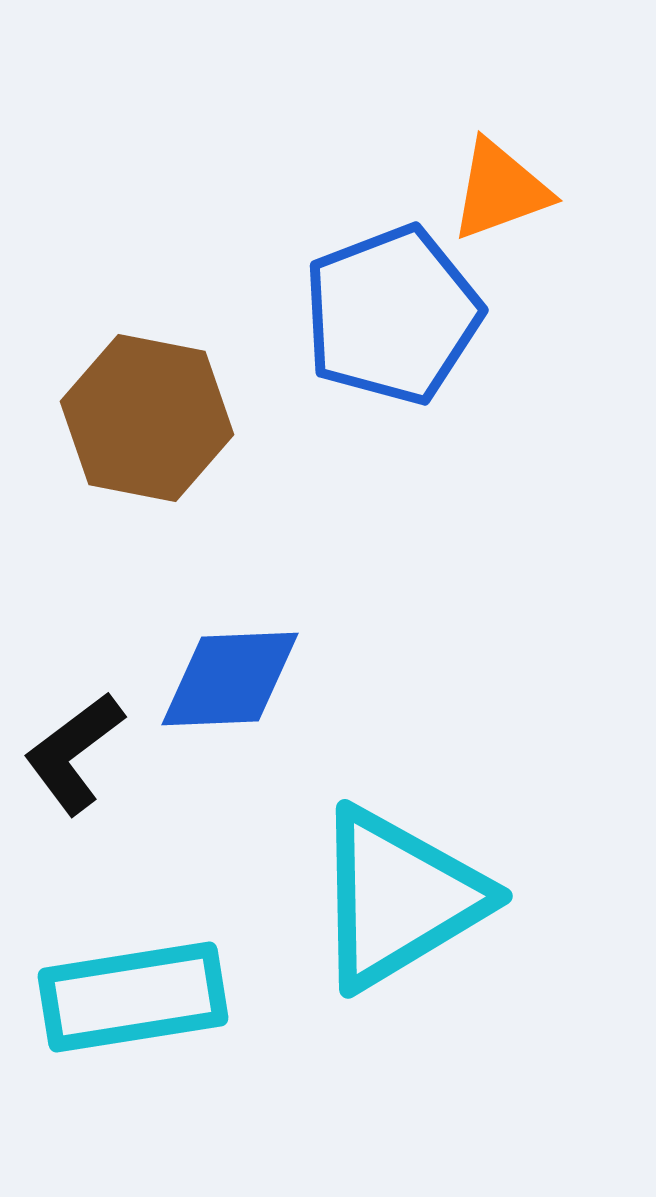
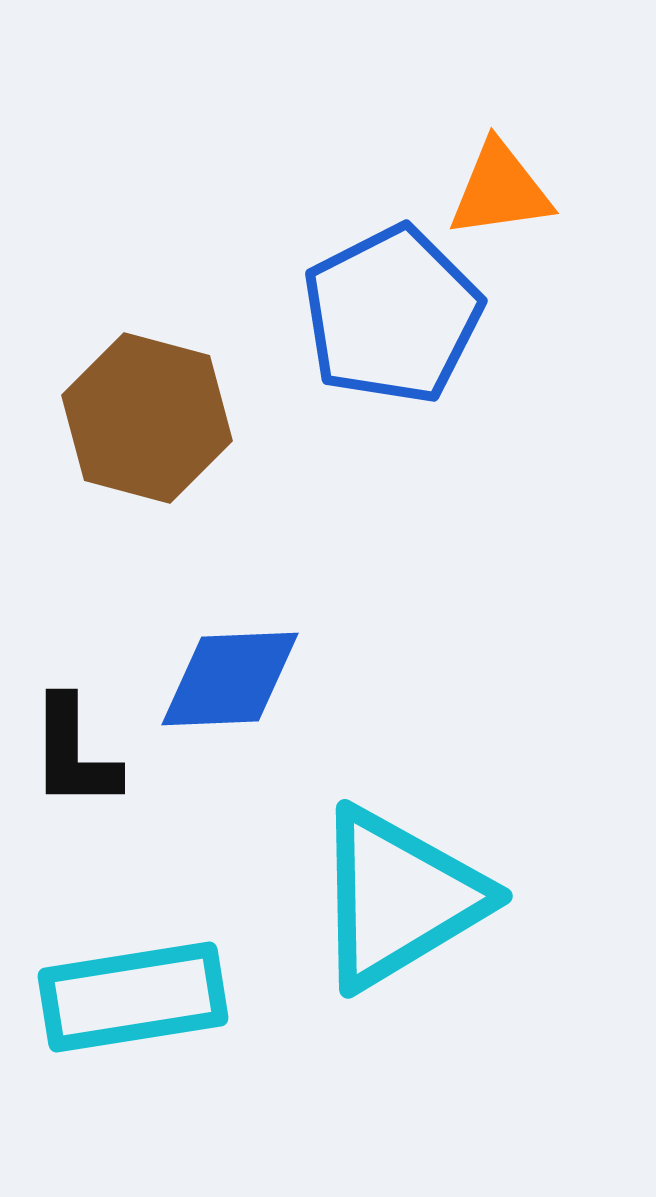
orange triangle: rotated 12 degrees clockwise
blue pentagon: rotated 6 degrees counterclockwise
brown hexagon: rotated 4 degrees clockwise
black L-shape: rotated 53 degrees counterclockwise
